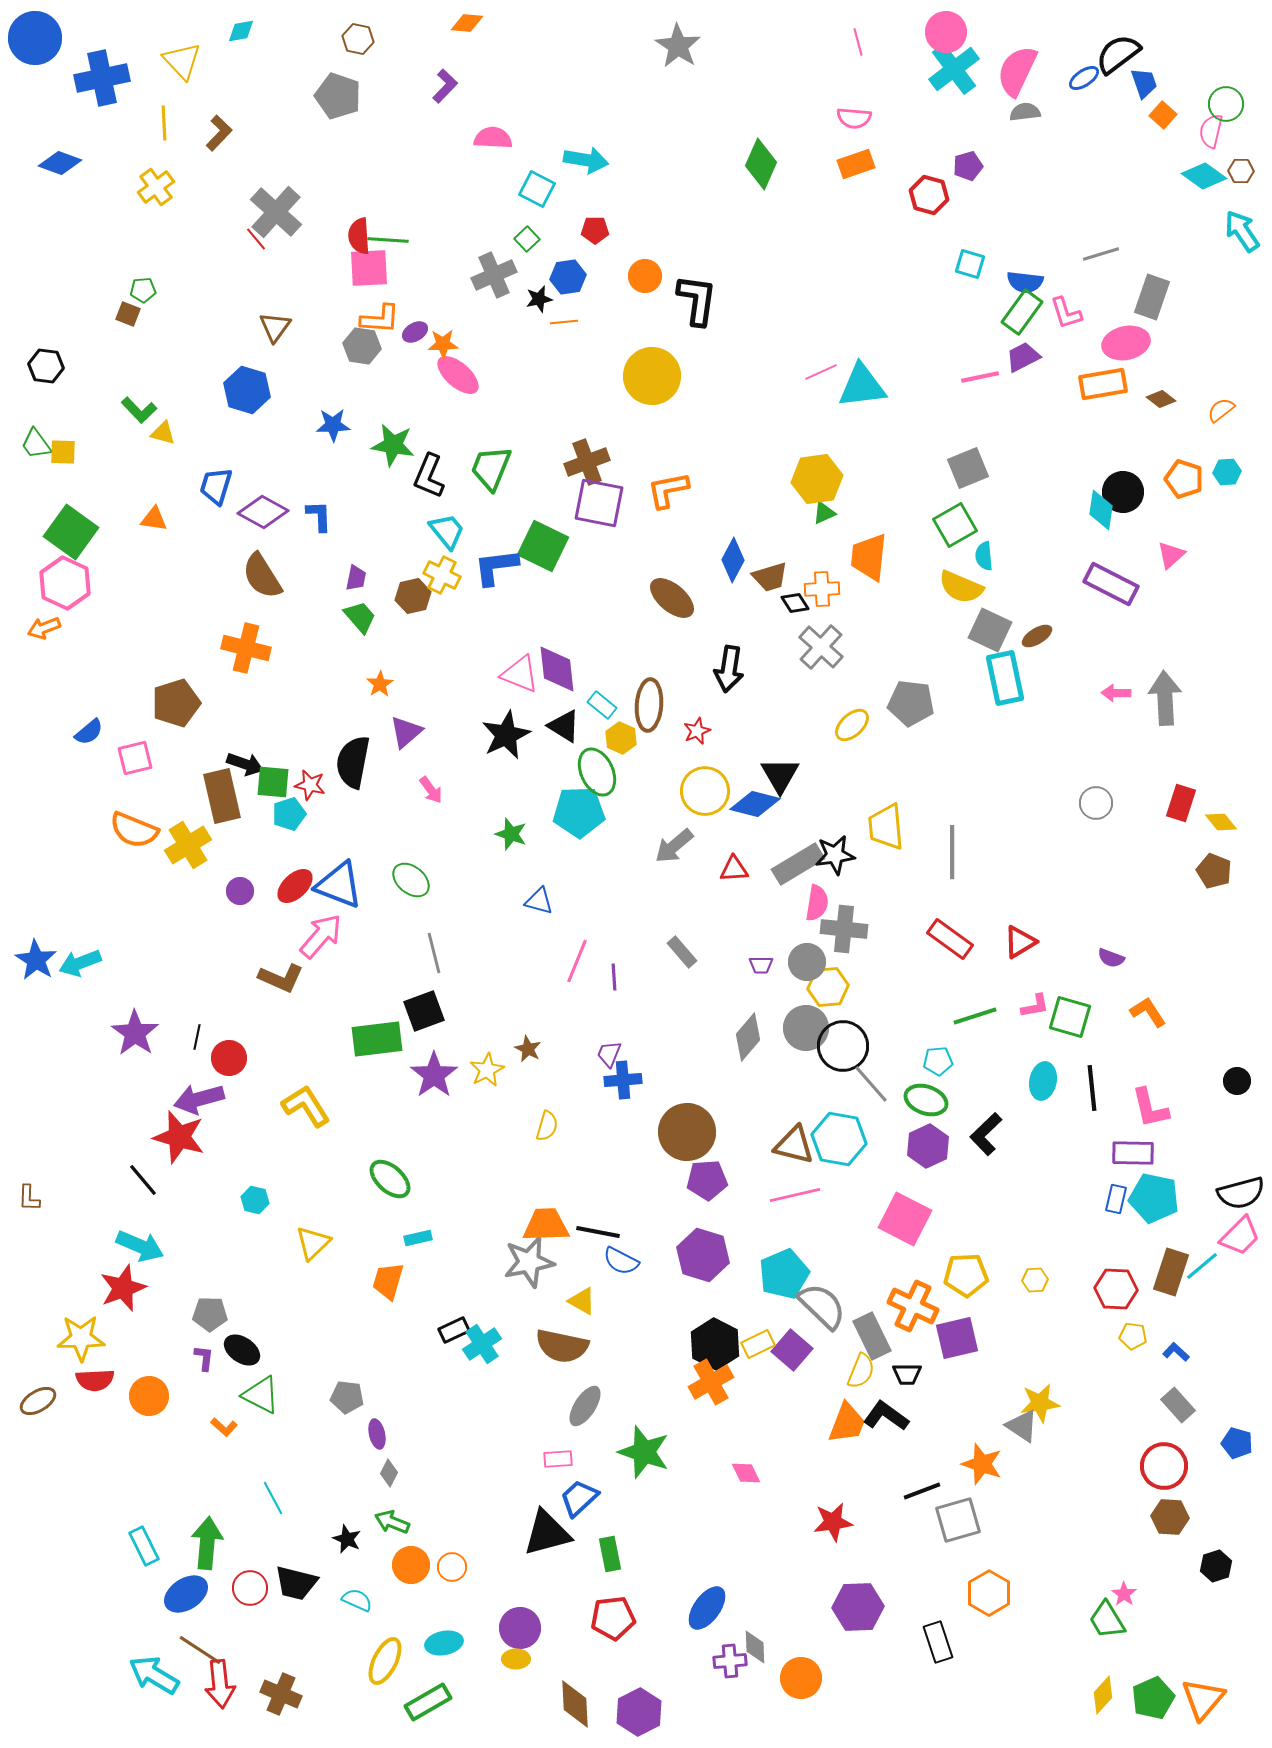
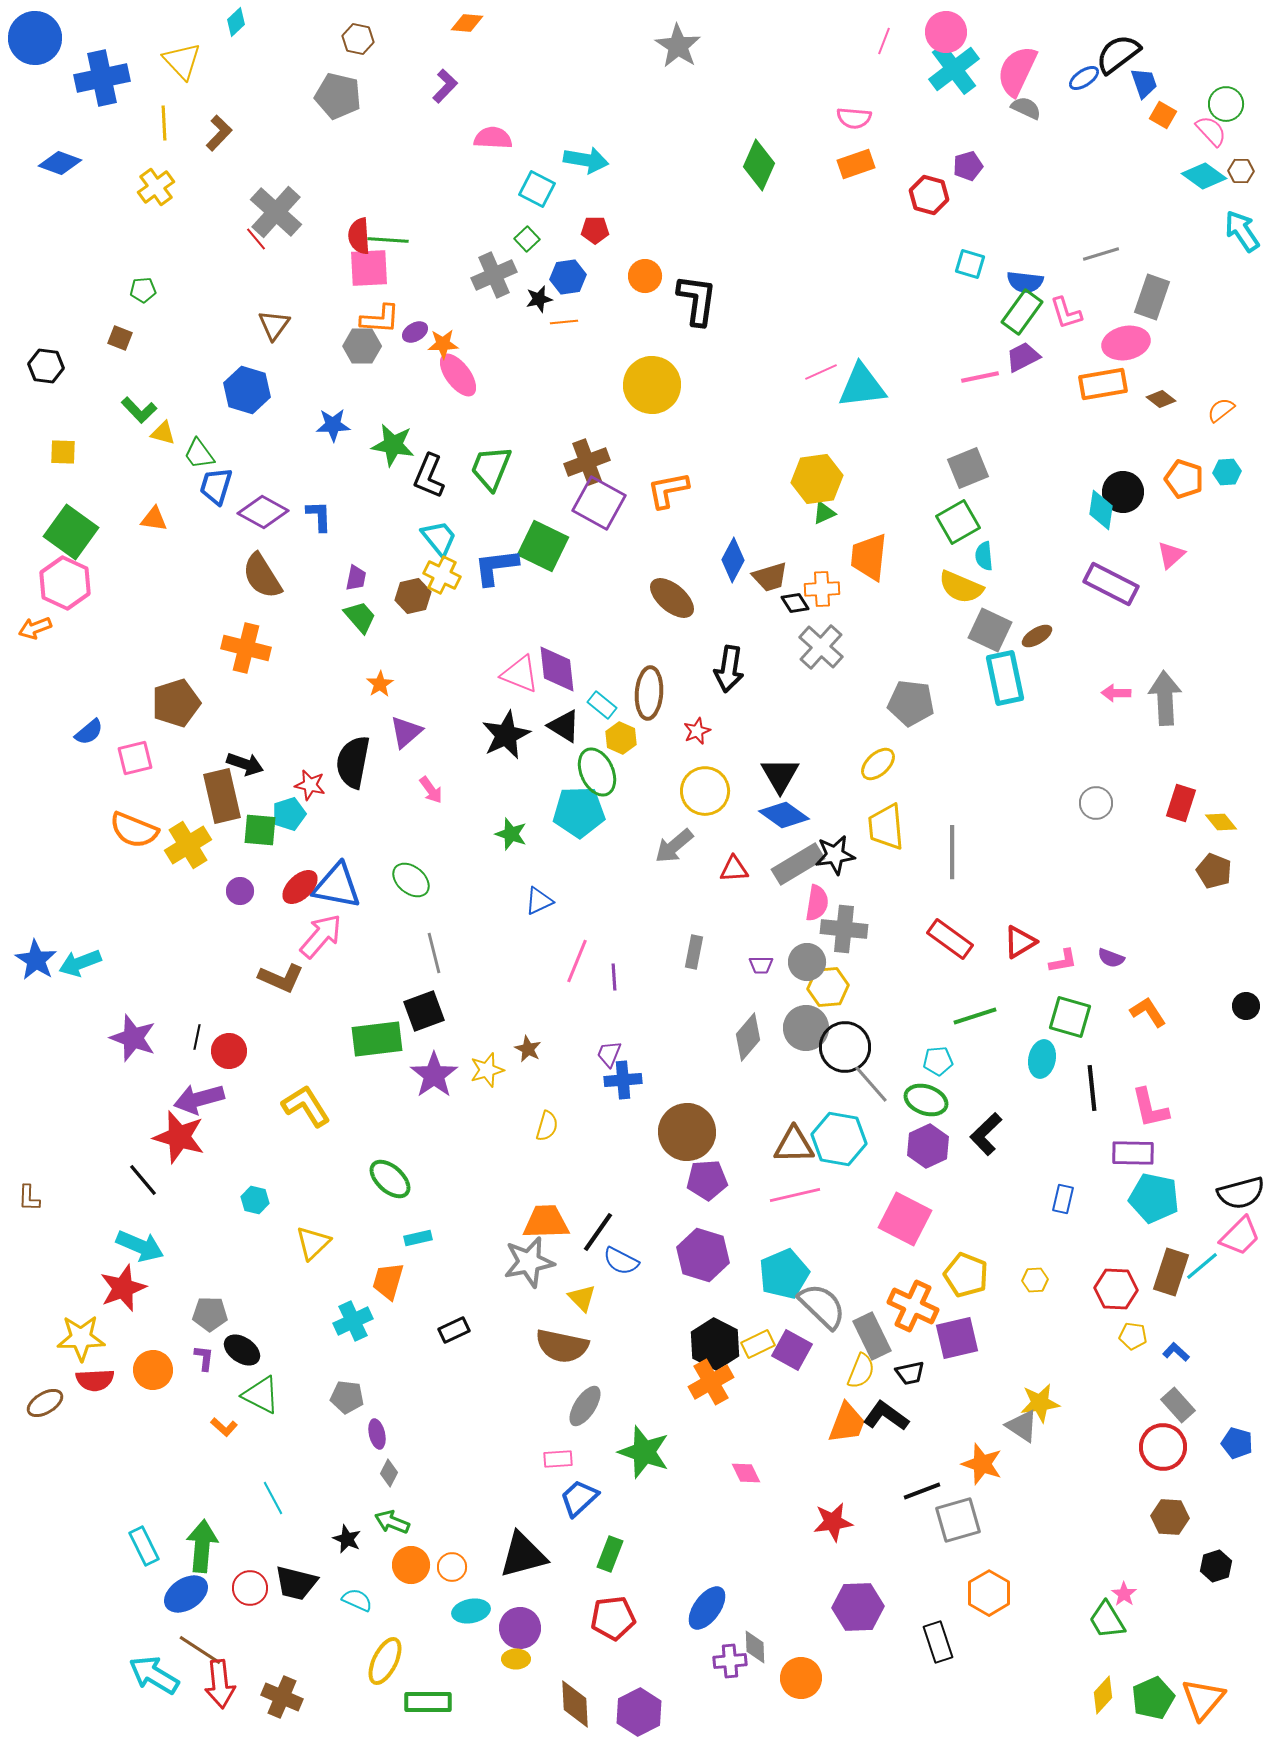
cyan diamond at (241, 31): moved 5 px left, 9 px up; rotated 32 degrees counterclockwise
pink line at (858, 42): moved 26 px right, 1 px up; rotated 36 degrees clockwise
gray pentagon at (338, 96): rotated 6 degrees counterclockwise
gray semicircle at (1025, 112): moved 1 px right, 4 px up; rotated 32 degrees clockwise
orange square at (1163, 115): rotated 12 degrees counterclockwise
pink semicircle at (1211, 131): rotated 124 degrees clockwise
green diamond at (761, 164): moved 2 px left, 1 px down
brown square at (128, 314): moved 8 px left, 24 px down
brown triangle at (275, 327): moved 1 px left, 2 px up
gray hexagon at (362, 346): rotated 9 degrees counterclockwise
pink ellipse at (458, 375): rotated 12 degrees clockwise
yellow circle at (652, 376): moved 9 px down
green trapezoid at (36, 444): moved 163 px right, 10 px down
purple square at (599, 503): rotated 18 degrees clockwise
green square at (955, 525): moved 3 px right, 3 px up
cyan trapezoid at (447, 531): moved 8 px left, 7 px down
orange arrow at (44, 628): moved 9 px left
brown ellipse at (649, 705): moved 12 px up
yellow ellipse at (852, 725): moved 26 px right, 39 px down
green square at (273, 782): moved 13 px left, 48 px down
blue diamond at (755, 804): moved 29 px right, 11 px down; rotated 21 degrees clockwise
blue triangle at (339, 885): moved 2 px left, 1 px down; rotated 10 degrees counterclockwise
red ellipse at (295, 886): moved 5 px right, 1 px down
blue triangle at (539, 901): rotated 40 degrees counterclockwise
gray rectangle at (682, 952): moved 12 px right; rotated 52 degrees clockwise
pink L-shape at (1035, 1006): moved 28 px right, 45 px up
purple star at (135, 1033): moved 2 px left, 5 px down; rotated 15 degrees counterclockwise
black circle at (843, 1046): moved 2 px right, 1 px down
red circle at (229, 1058): moved 7 px up
yellow star at (487, 1070): rotated 12 degrees clockwise
cyan ellipse at (1043, 1081): moved 1 px left, 22 px up
black circle at (1237, 1081): moved 9 px right, 75 px up
brown triangle at (794, 1145): rotated 15 degrees counterclockwise
blue rectangle at (1116, 1199): moved 53 px left
orange trapezoid at (546, 1225): moved 3 px up
black line at (598, 1232): rotated 66 degrees counterclockwise
yellow pentagon at (966, 1275): rotated 24 degrees clockwise
yellow triangle at (582, 1301): moved 3 px up; rotated 16 degrees clockwise
cyan cross at (482, 1344): moved 129 px left, 23 px up; rotated 9 degrees clockwise
purple square at (792, 1350): rotated 12 degrees counterclockwise
black trapezoid at (907, 1374): moved 3 px right, 1 px up; rotated 12 degrees counterclockwise
orange circle at (149, 1396): moved 4 px right, 26 px up
brown ellipse at (38, 1401): moved 7 px right, 2 px down
red circle at (1164, 1466): moved 1 px left, 19 px up
black triangle at (547, 1533): moved 24 px left, 22 px down
green arrow at (207, 1543): moved 5 px left, 3 px down
green rectangle at (610, 1554): rotated 32 degrees clockwise
cyan ellipse at (444, 1643): moved 27 px right, 32 px up
brown cross at (281, 1694): moved 1 px right, 3 px down
green rectangle at (428, 1702): rotated 30 degrees clockwise
